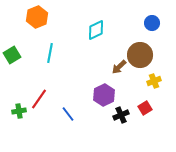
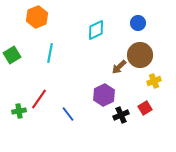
blue circle: moved 14 px left
